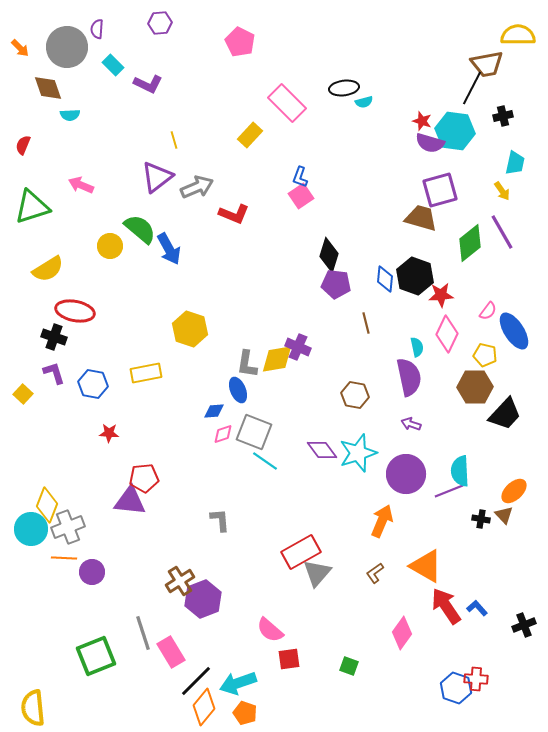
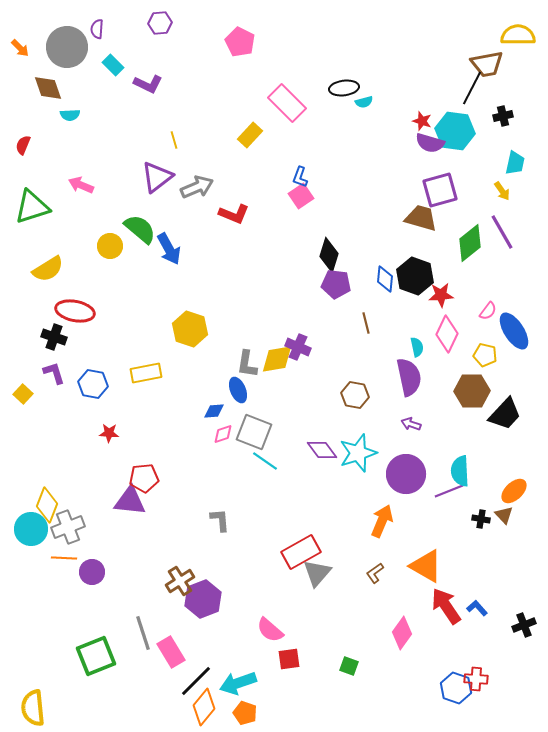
brown hexagon at (475, 387): moved 3 px left, 4 px down
